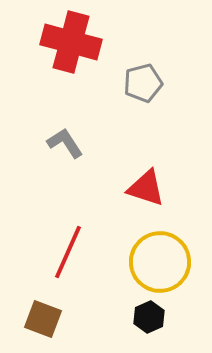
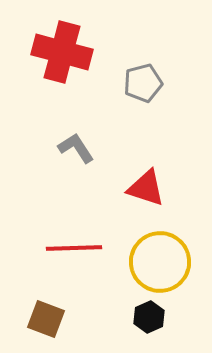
red cross: moved 9 px left, 10 px down
gray L-shape: moved 11 px right, 5 px down
red line: moved 6 px right, 4 px up; rotated 64 degrees clockwise
brown square: moved 3 px right
